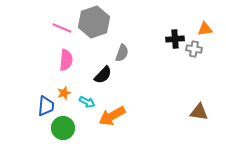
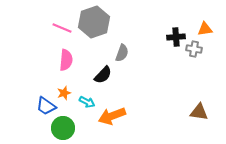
black cross: moved 1 px right, 2 px up
blue trapezoid: rotated 120 degrees clockwise
orange arrow: rotated 8 degrees clockwise
